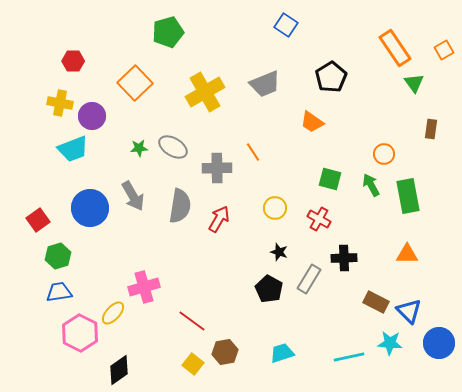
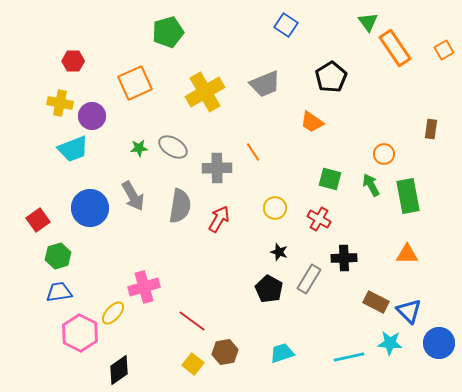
orange square at (135, 83): rotated 20 degrees clockwise
green triangle at (414, 83): moved 46 px left, 61 px up
